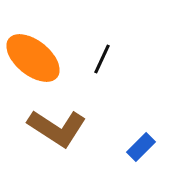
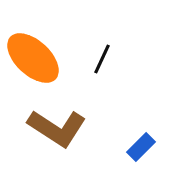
orange ellipse: rotated 4 degrees clockwise
